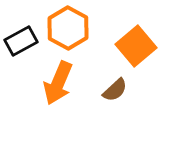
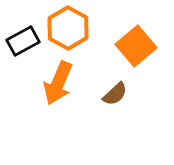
black rectangle: moved 2 px right
brown semicircle: moved 4 px down
